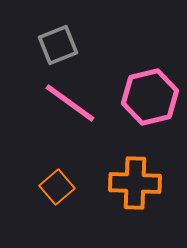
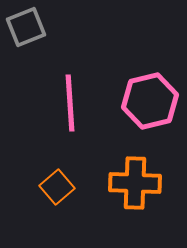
gray square: moved 32 px left, 18 px up
pink hexagon: moved 4 px down
pink line: rotated 50 degrees clockwise
